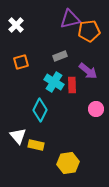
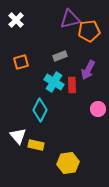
white cross: moved 5 px up
purple arrow: moved 1 px up; rotated 78 degrees clockwise
pink circle: moved 2 px right
